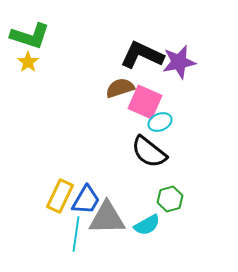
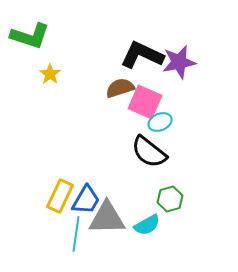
yellow star: moved 22 px right, 12 px down
